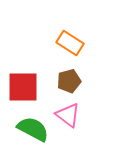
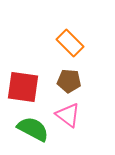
orange rectangle: rotated 12 degrees clockwise
brown pentagon: rotated 20 degrees clockwise
red square: rotated 8 degrees clockwise
